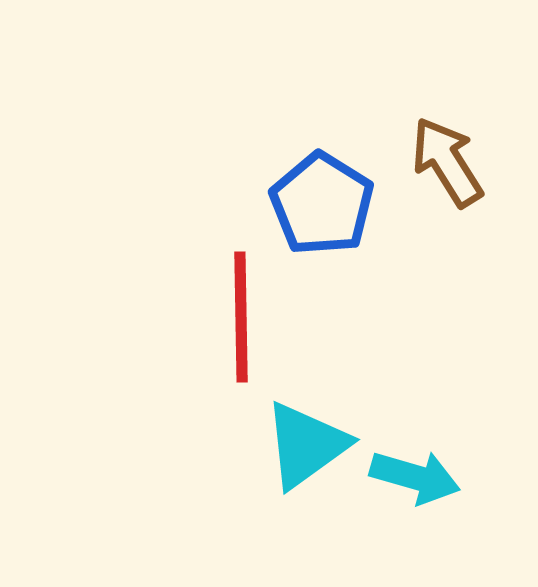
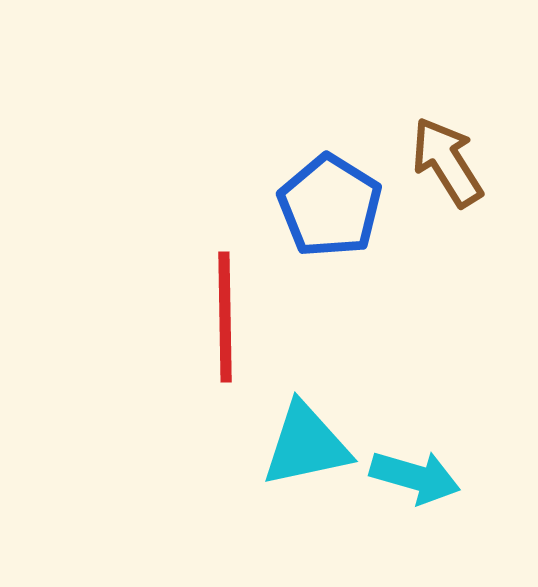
blue pentagon: moved 8 px right, 2 px down
red line: moved 16 px left
cyan triangle: rotated 24 degrees clockwise
